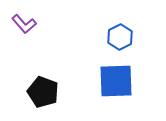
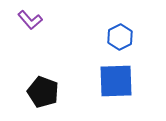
purple L-shape: moved 6 px right, 4 px up
